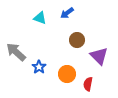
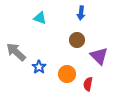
blue arrow: moved 14 px right; rotated 48 degrees counterclockwise
